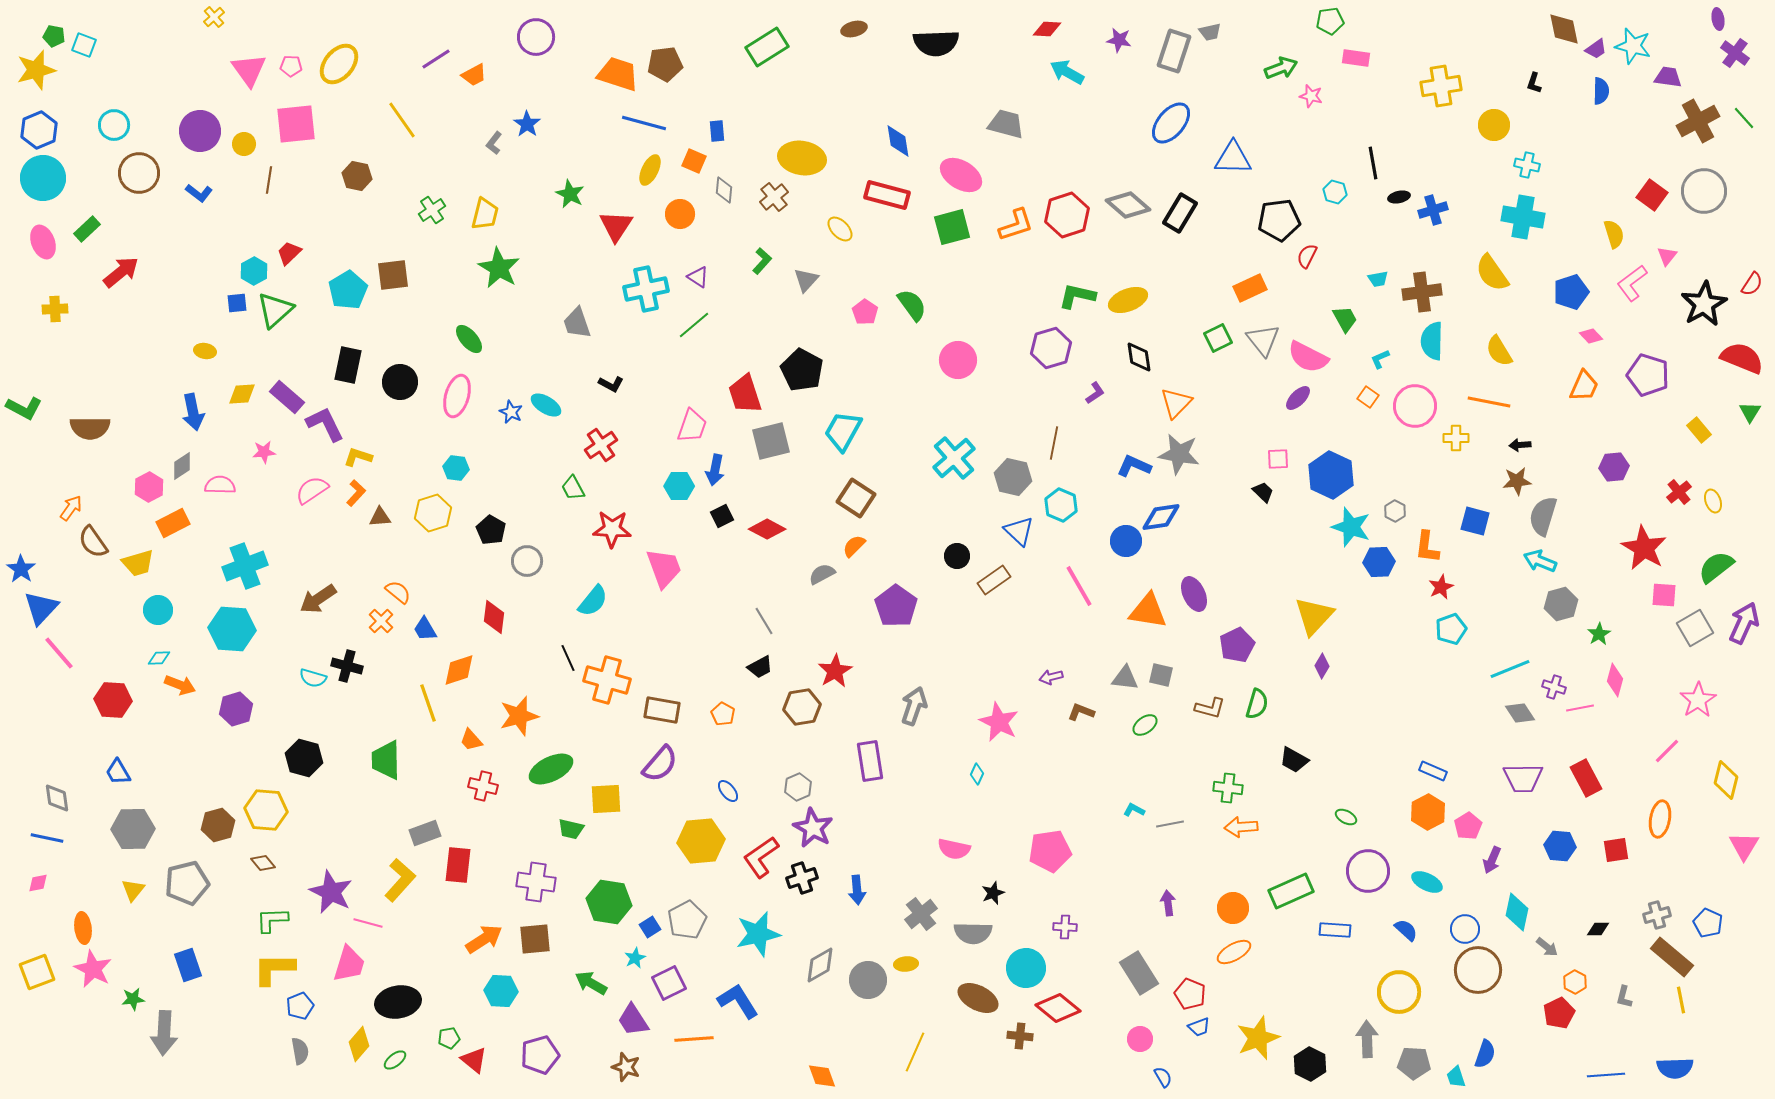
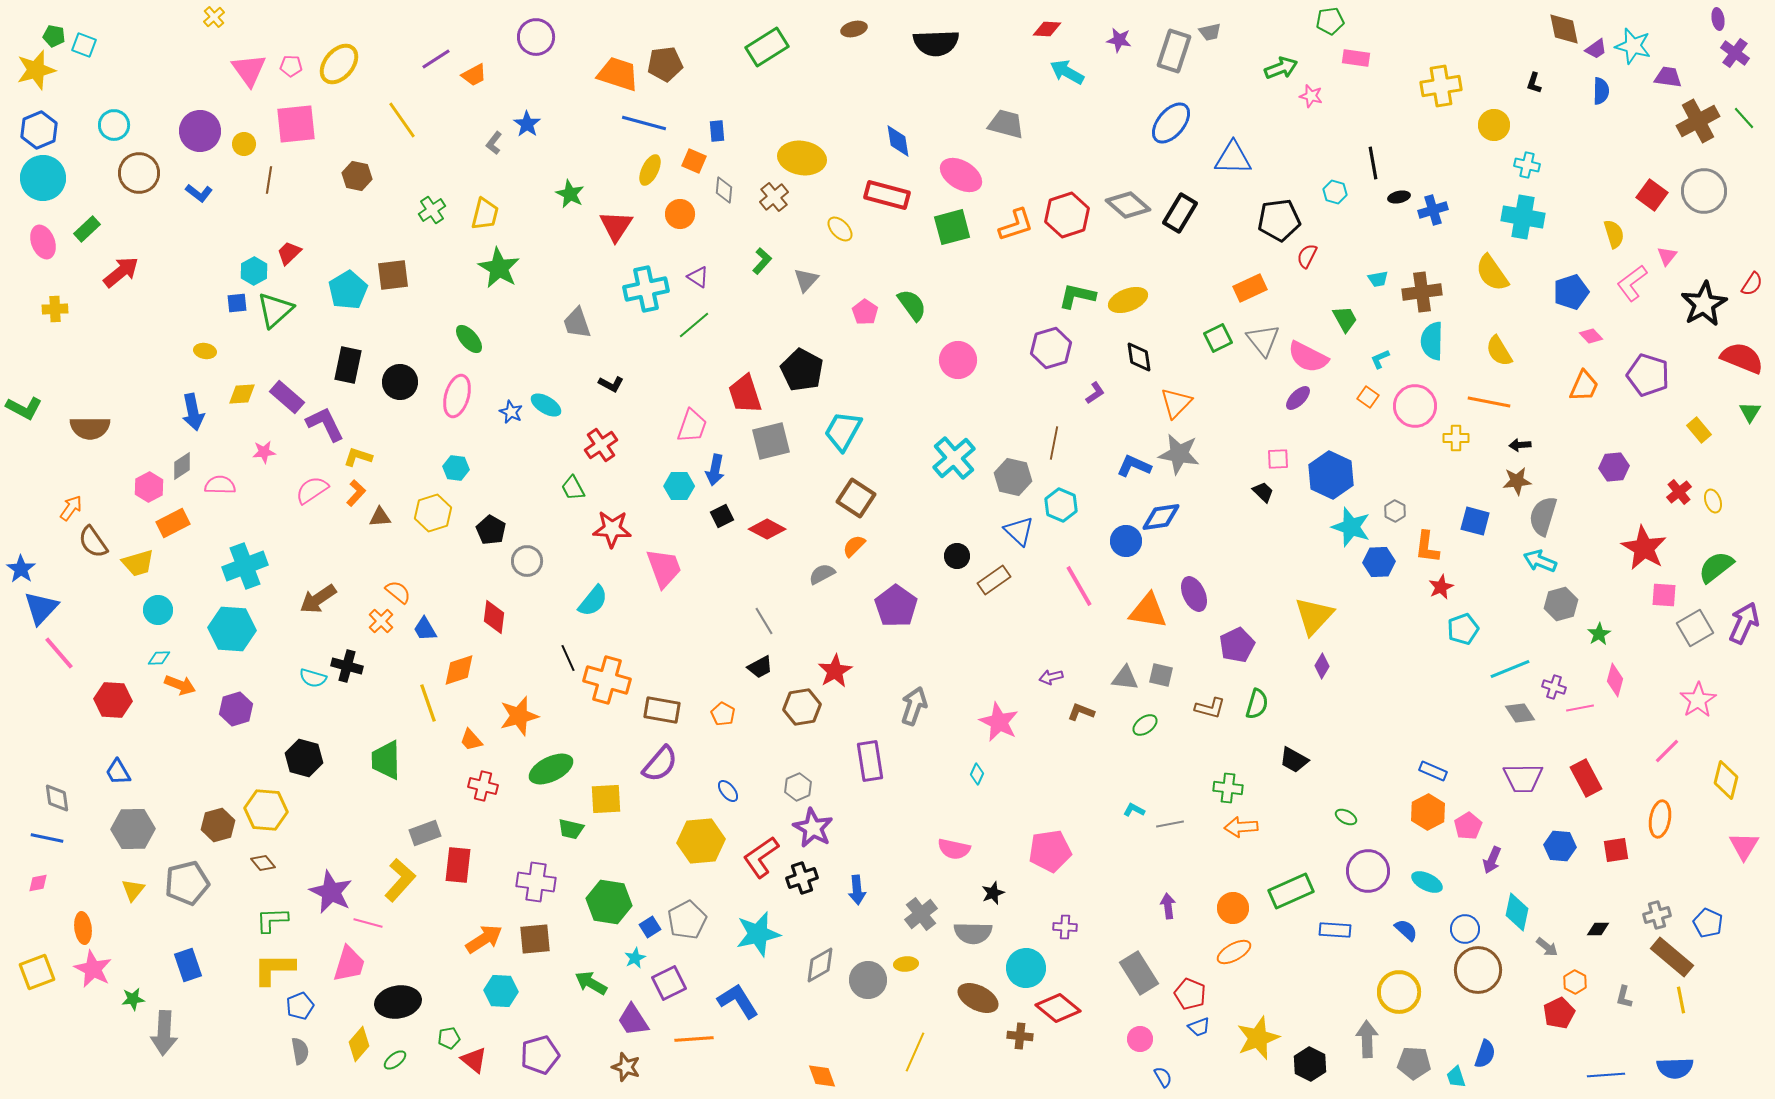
cyan pentagon at (1451, 629): moved 12 px right
purple arrow at (1168, 903): moved 3 px down
